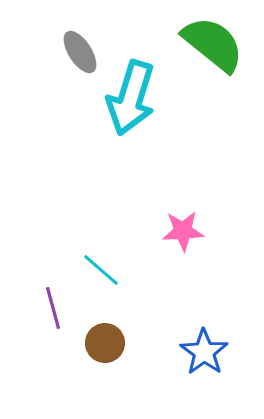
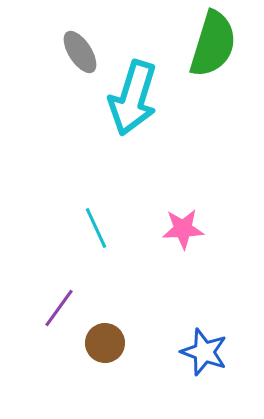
green semicircle: rotated 68 degrees clockwise
cyan arrow: moved 2 px right
pink star: moved 2 px up
cyan line: moved 5 px left, 42 px up; rotated 24 degrees clockwise
purple line: moved 6 px right; rotated 51 degrees clockwise
blue star: rotated 15 degrees counterclockwise
